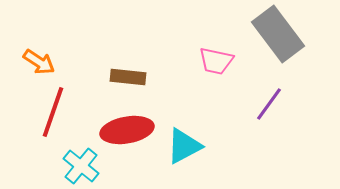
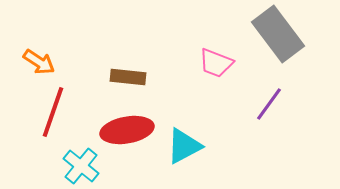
pink trapezoid: moved 2 px down; rotated 9 degrees clockwise
